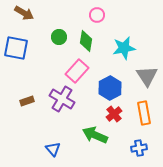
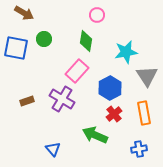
green circle: moved 15 px left, 2 px down
cyan star: moved 2 px right, 4 px down
blue cross: moved 1 px down
